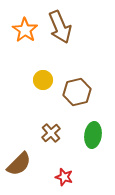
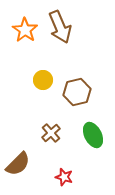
green ellipse: rotated 35 degrees counterclockwise
brown semicircle: moved 1 px left
